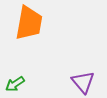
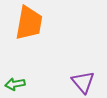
green arrow: rotated 24 degrees clockwise
